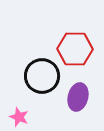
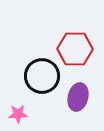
pink star: moved 1 px left, 3 px up; rotated 24 degrees counterclockwise
